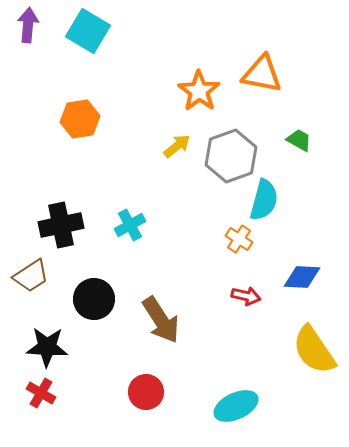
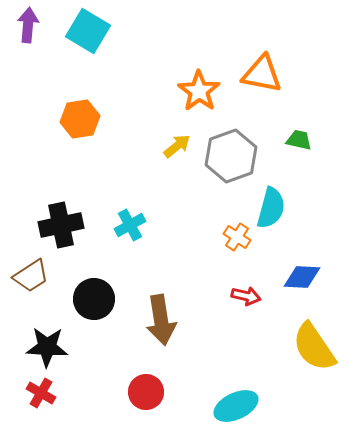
green trapezoid: rotated 16 degrees counterclockwise
cyan semicircle: moved 7 px right, 8 px down
orange cross: moved 2 px left, 2 px up
brown arrow: rotated 24 degrees clockwise
yellow semicircle: moved 3 px up
